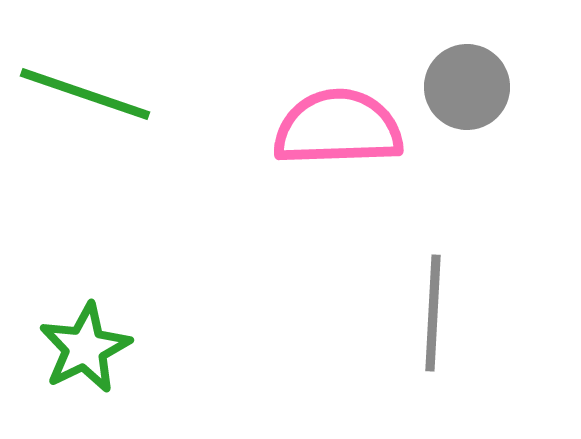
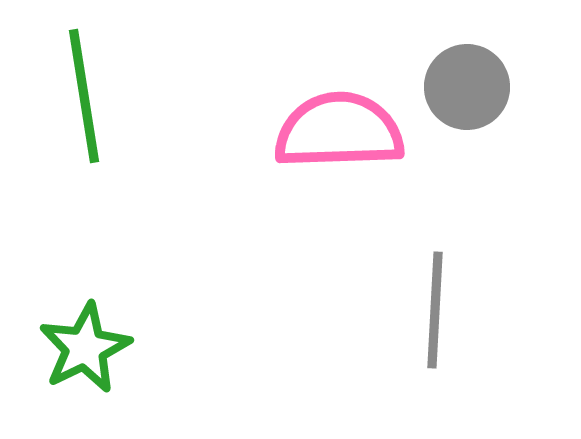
green line: moved 1 px left, 2 px down; rotated 62 degrees clockwise
pink semicircle: moved 1 px right, 3 px down
gray line: moved 2 px right, 3 px up
